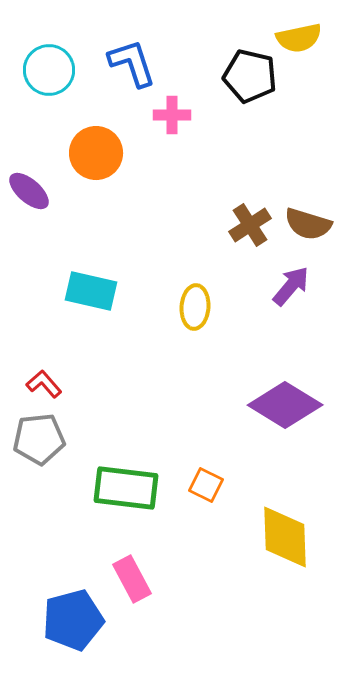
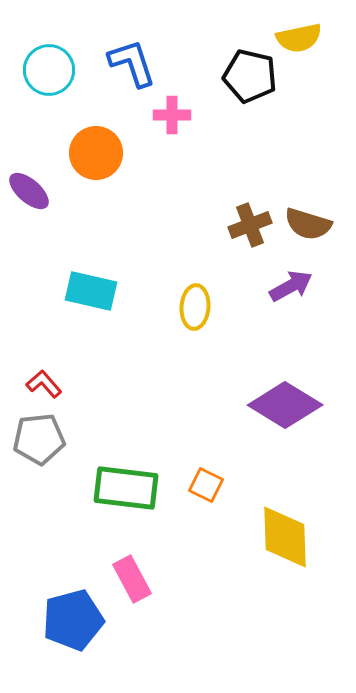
brown cross: rotated 12 degrees clockwise
purple arrow: rotated 21 degrees clockwise
